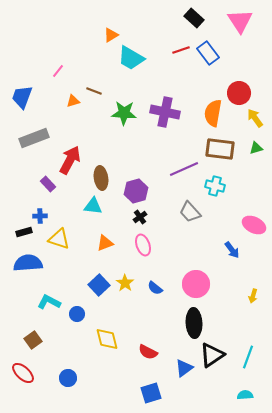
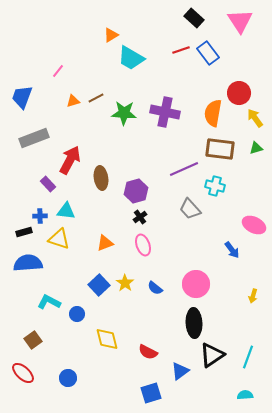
brown line at (94, 91): moved 2 px right, 7 px down; rotated 49 degrees counterclockwise
cyan triangle at (93, 206): moved 27 px left, 5 px down
gray trapezoid at (190, 212): moved 3 px up
blue triangle at (184, 368): moved 4 px left, 3 px down
